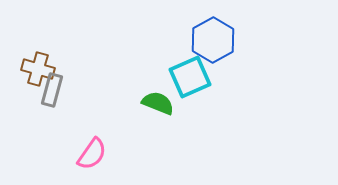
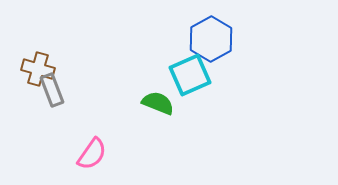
blue hexagon: moved 2 px left, 1 px up
cyan square: moved 2 px up
gray rectangle: rotated 36 degrees counterclockwise
